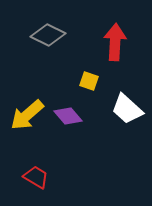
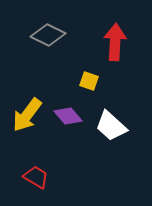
white trapezoid: moved 16 px left, 17 px down
yellow arrow: rotated 12 degrees counterclockwise
